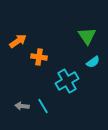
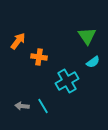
orange arrow: rotated 18 degrees counterclockwise
